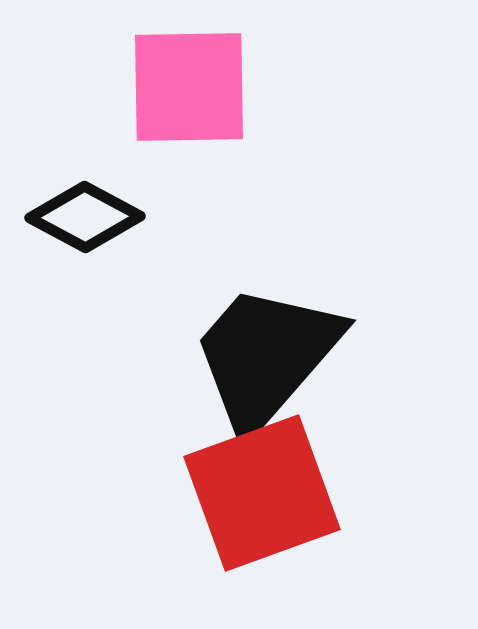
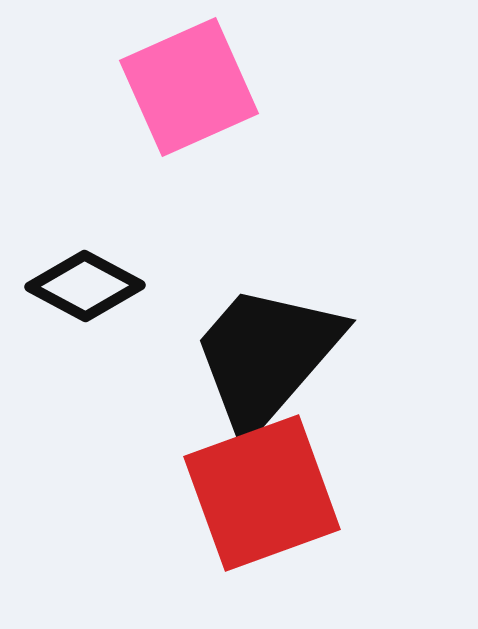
pink square: rotated 23 degrees counterclockwise
black diamond: moved 69 px down
